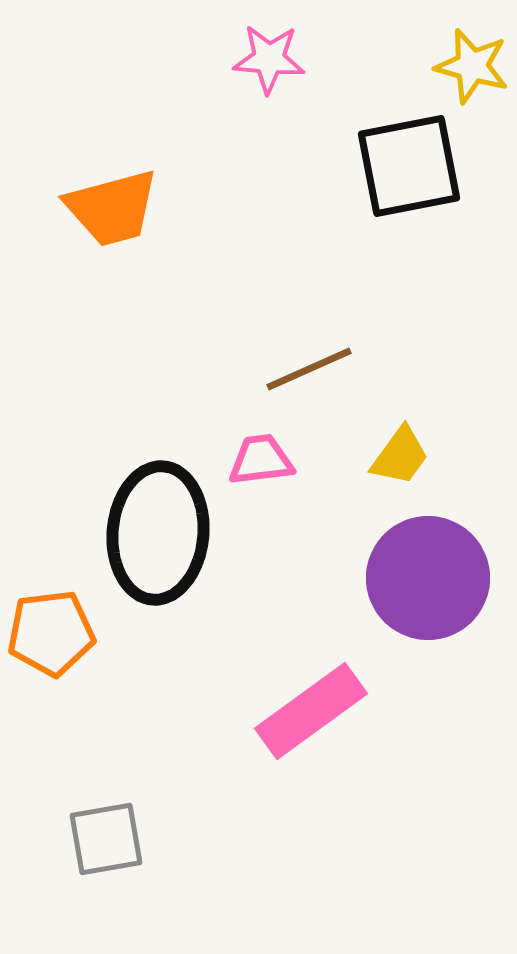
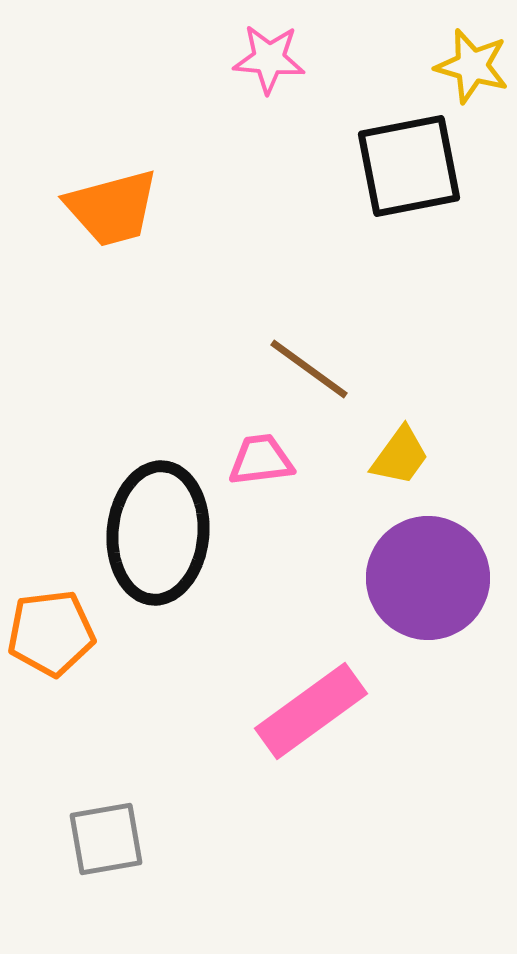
brown line: rotated 60 degrees clockwise
